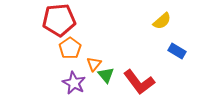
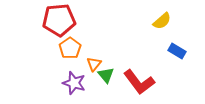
purple star: rotated 10 degrees counterclockwise
